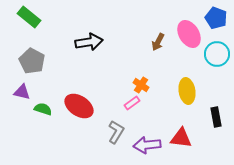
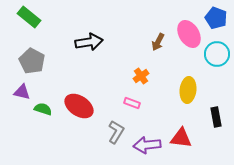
orange cross: moved 9 px up; rotated 21 degrees clockwise
yellow ellipse: moved 1 px right, 1 px up; rotated 15 degrees clockwise
pink rectangle: rotated 56 degrees clockwise
